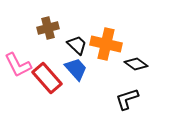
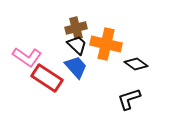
brown cross: moved 28 px right
pink L-shape: moved 9 px right, 8 px up; rotated 28 degrees counterclockwise
blue trapezoid: moved 2 px up
red rectangle: rotated 16 degrees counterclockwise
black L-shape: moved 2 px right
